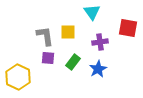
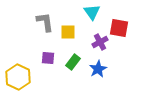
red square: moved 9 px left
gray L-shape: moved 14 px up
purple cross: rotated 21 degrees counterclockwise
